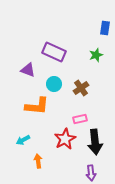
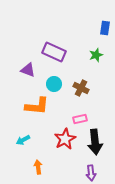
brown cross: rotated 28 degrees counterclockwise
orange arrow: moved 6 px down
